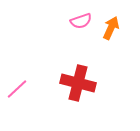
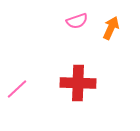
pink semicircle: moved 4 px left
red cross: rotated 12 degrees counterclockwise
